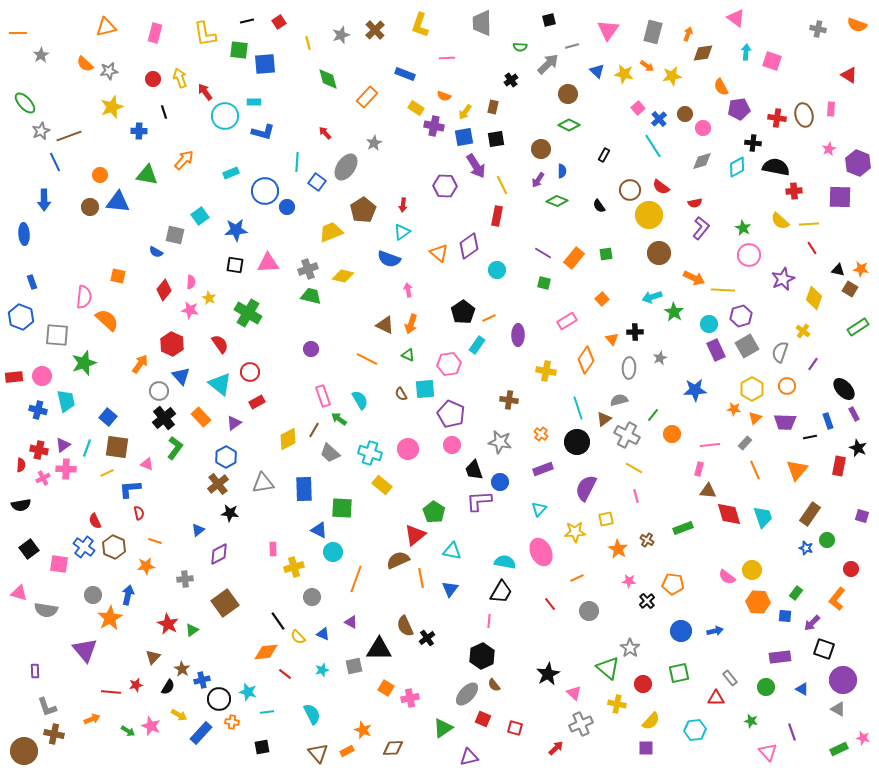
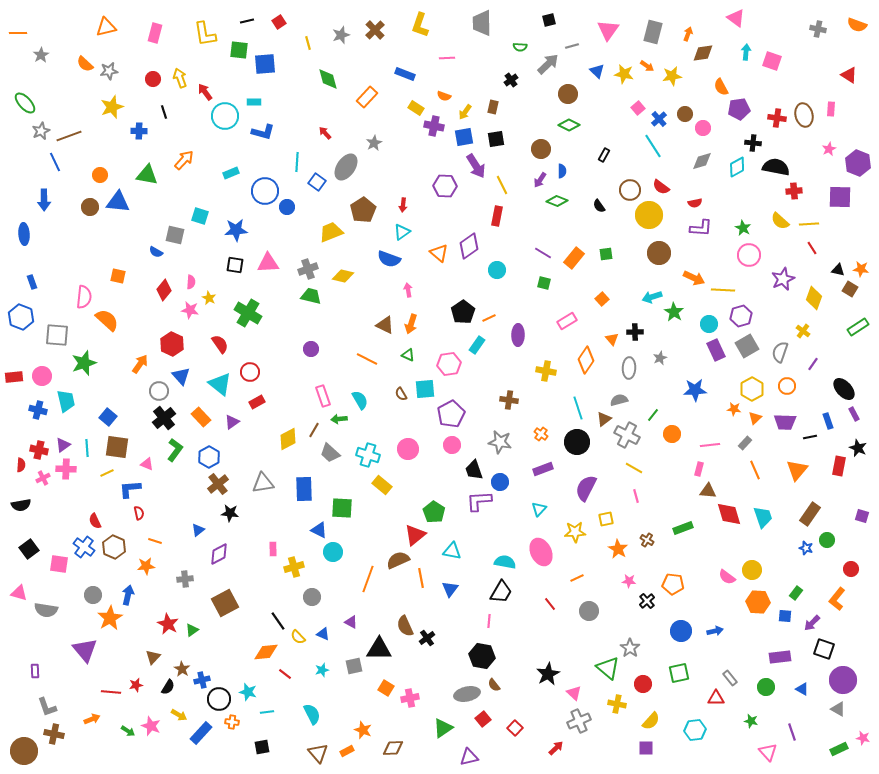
purple arrow at (538, 180): moved 2 px right
cyan square at (200, 216): rotated 36 degrees counterclockwise
purple L-shape at (701, 228): rotated 55 degrees clockwise
purple pentagon at (451, 414): rotated 20 degrees clockwise
green arrow at (339, 419): rotated 42 degrees counterclockwise
purple triangle at (234, 423): moved 2 px left, 1 px up
cyan line at (87, 448): rotated 24 degrees counterclockwise
green L-shape at (175, 448): moved 2 px down
cyan cross at (370, 453): moved 2 px left, 2 px down
blue hexagon at (226, 457): moved 17 px left
orange line at (356, 579): moved 12 px right
brown square at (225, 603): rotated 8 degrees clockwise
black hexagon at (482, 656): rotated 25 degrees counterclockwise
gray ellipse at (467, 694): rotated 35 degrees clockwise
red square at (483, 719): rotated 28 degrees clockwise
gray cross at (581, 724): moved 2 px left, 3 px up
red square at (515, 728): rotated 28 degrees clockwise
